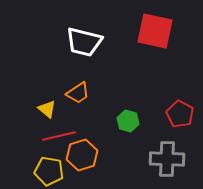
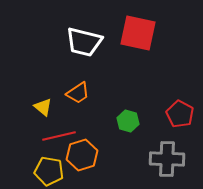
red square: moved 17 px left, 2 px down
yellow triangle: moved 4 px left, 2 px up
